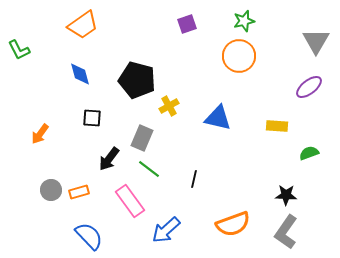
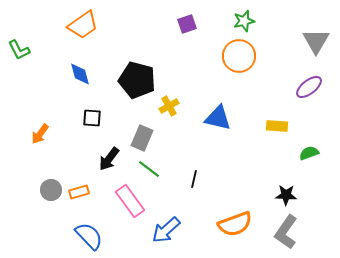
orange semicircle: moved 2 px right
